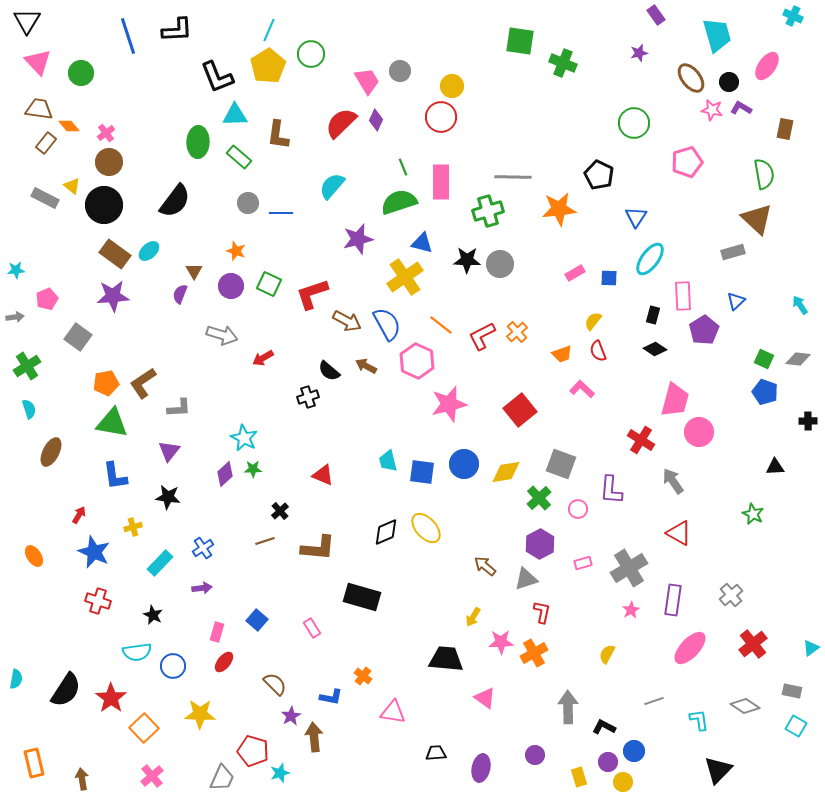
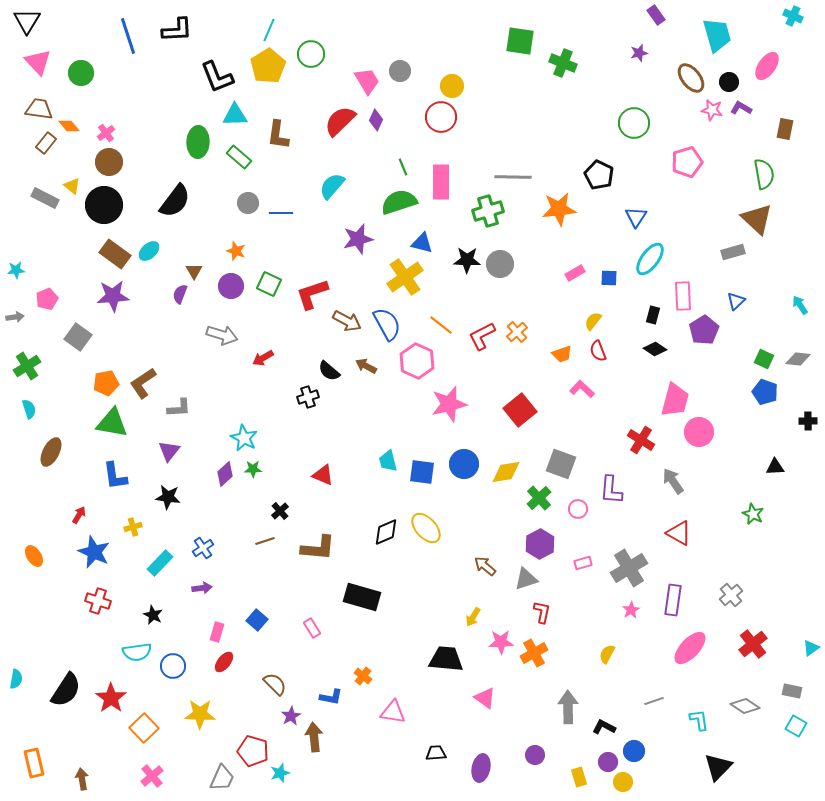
red semicircle at (341, 123): moved 1 px left, 2 px up
black triangle at (718, 770): moved 3 px up
